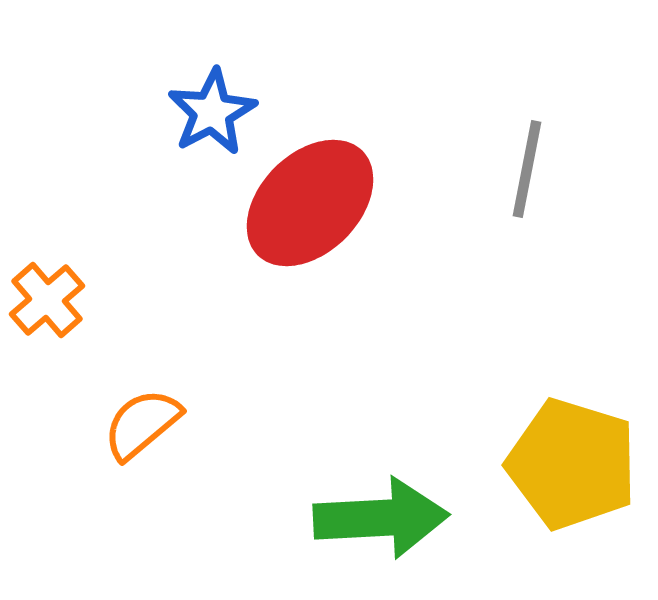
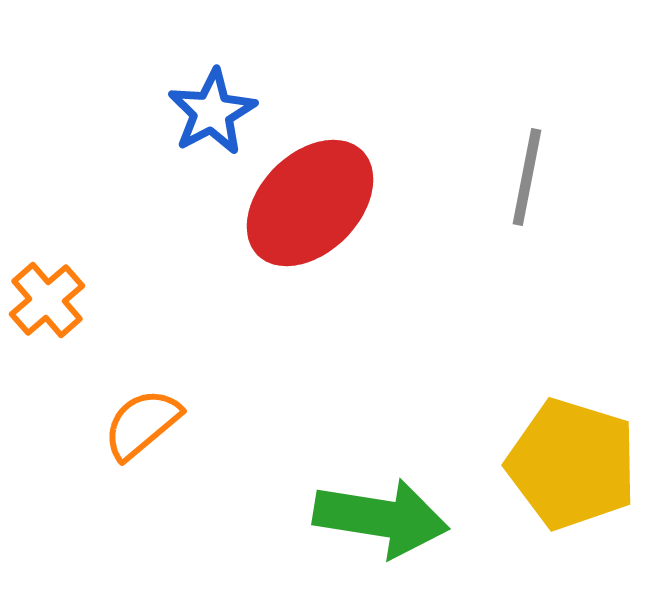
gray line: moved 8 px down
green arrow: rotated 12 degrees clockwise
